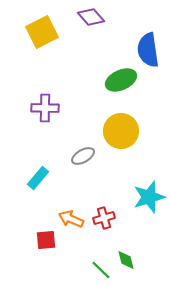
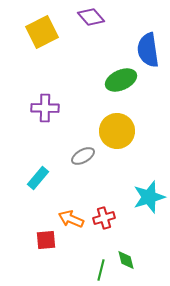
yellow circle: moved 4 px left
green line: rotated 60 degrees clockwise
